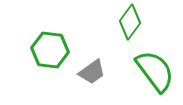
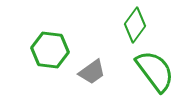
green diamond: moved 5 px right, 3 px down
